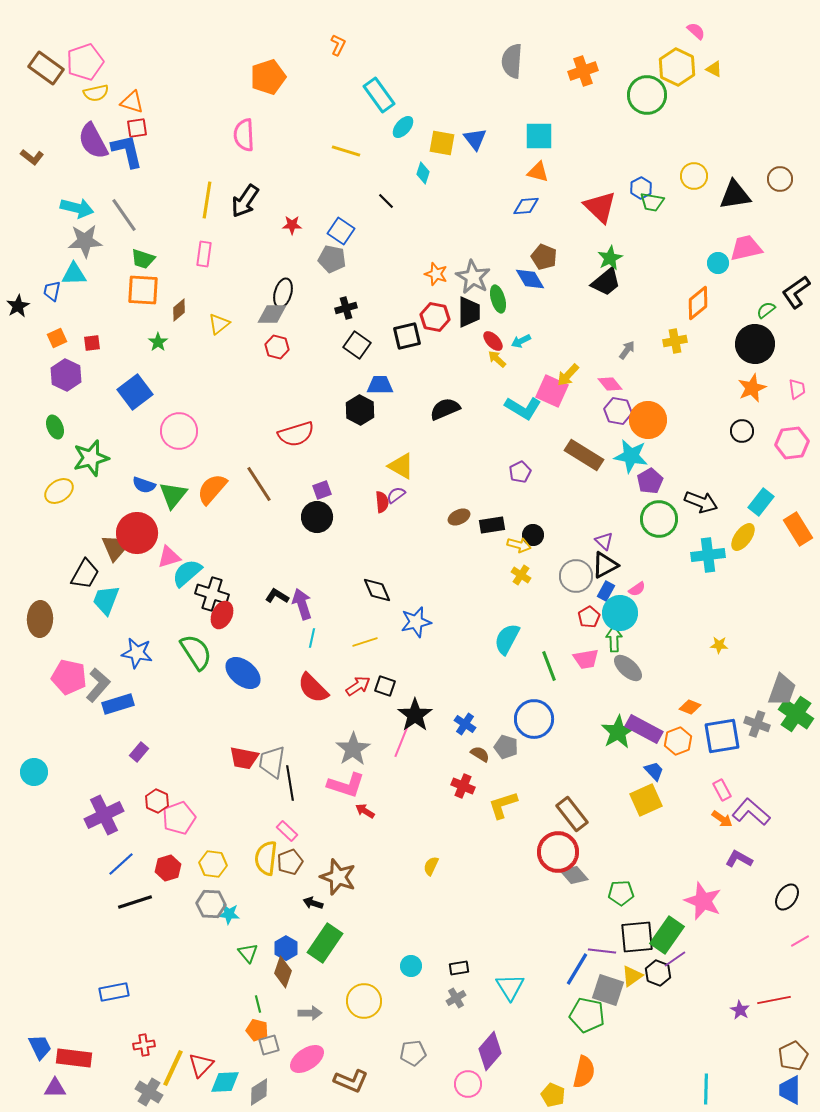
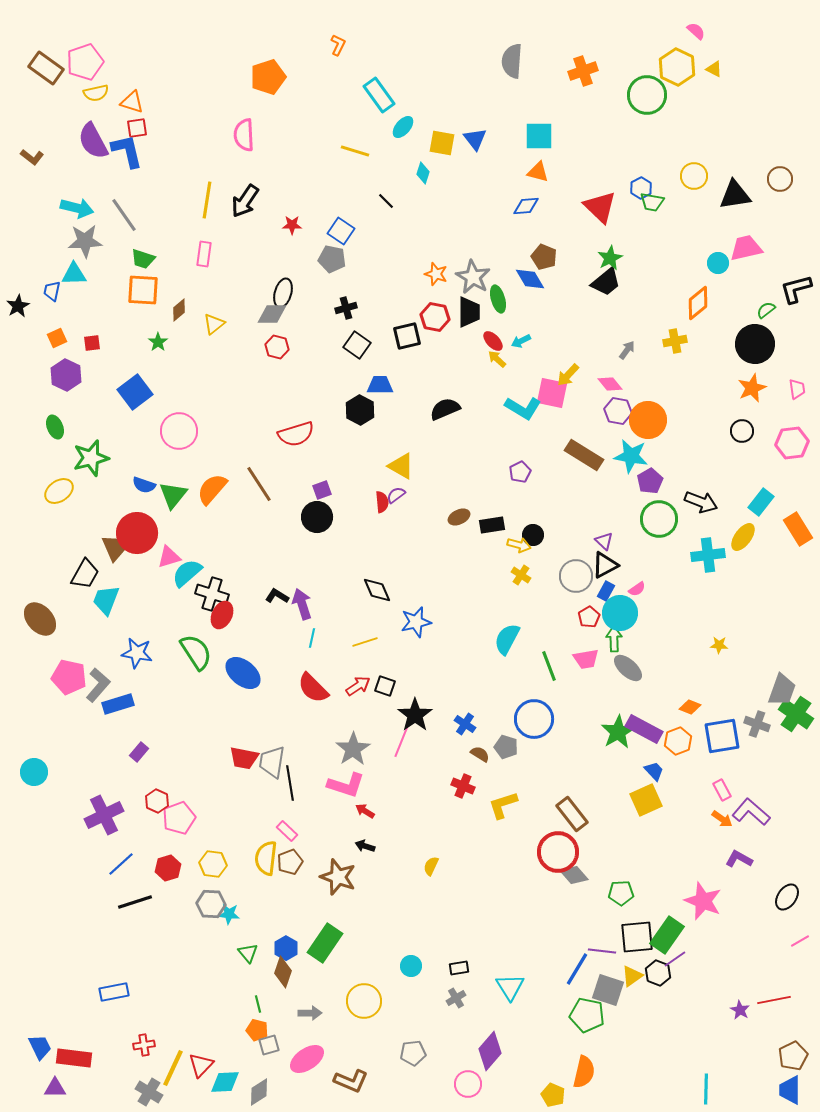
yellow line at (346, 151): moved 9 px right
black L-shape at (796, 292): moved 3 px up; rotated 20 degrees clockwise
yellow triangle at (219, 324): moved 5 px left
pink square at (552, 391): moved 2 px down; rotated 12 degrees counterclockwise
brown ellipse at (40, 619): rotated 44 degrees counterclockwise
black arrow at (313, 903): moved 52 px right, 57 px up
